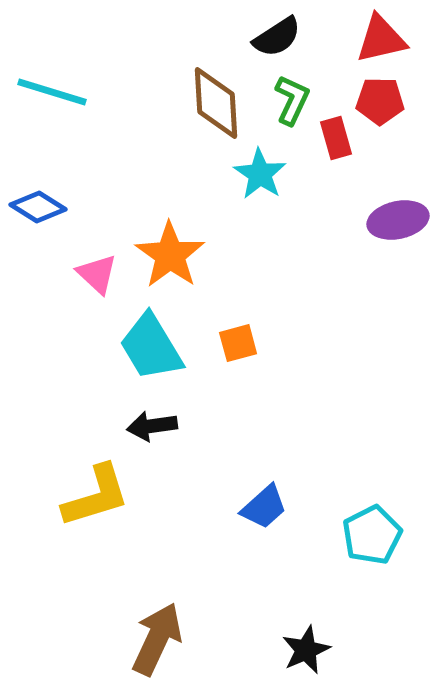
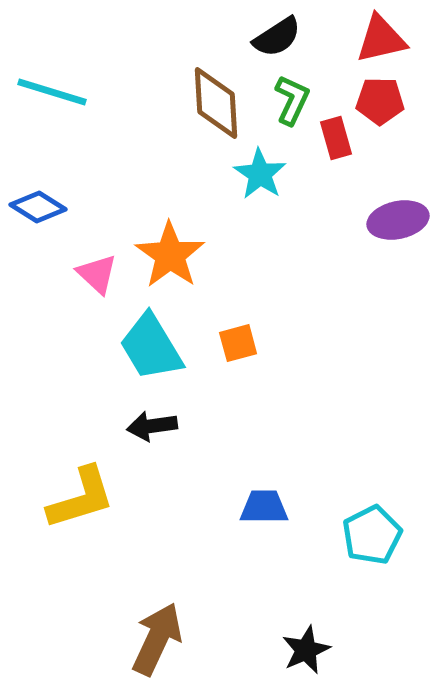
yellow L-shape: moved 15 px left, 2 px down
blue trapezoid: rotated 138 degrees counterclockwise
